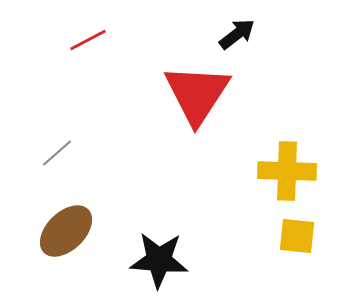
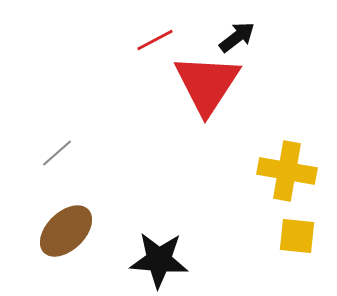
black arrow: moved 3 px down
red line: moved 67 px right
red triangle: moved 10 px right, 10 px up
yellow cross: rotated 8 degrees clockwise
